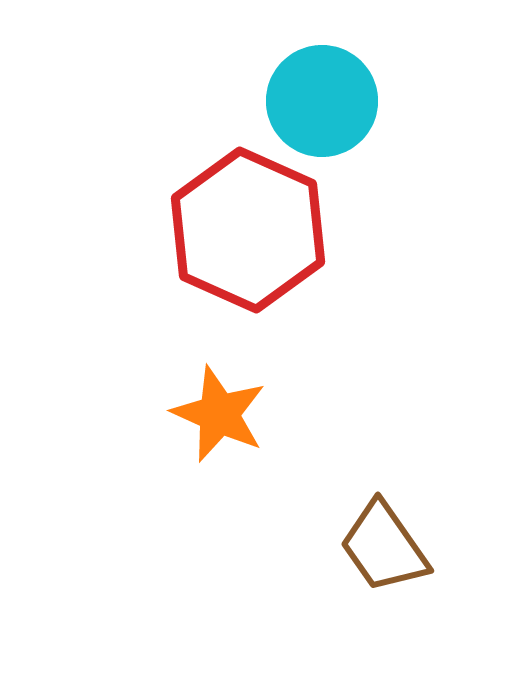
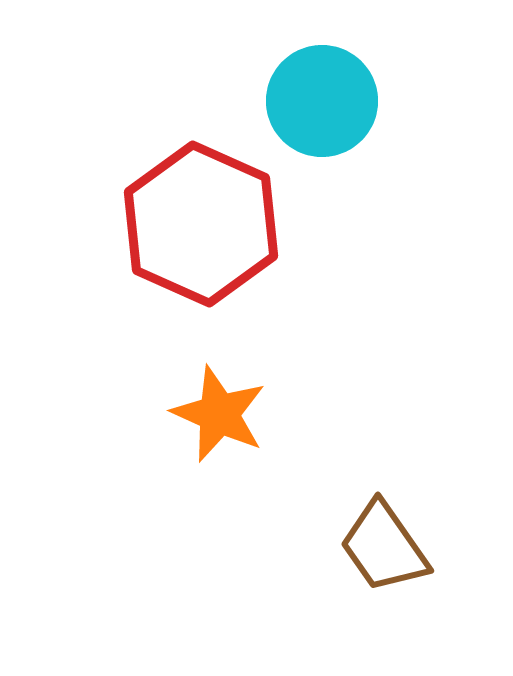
red hexagon: moved 47 px left, 6 px up
